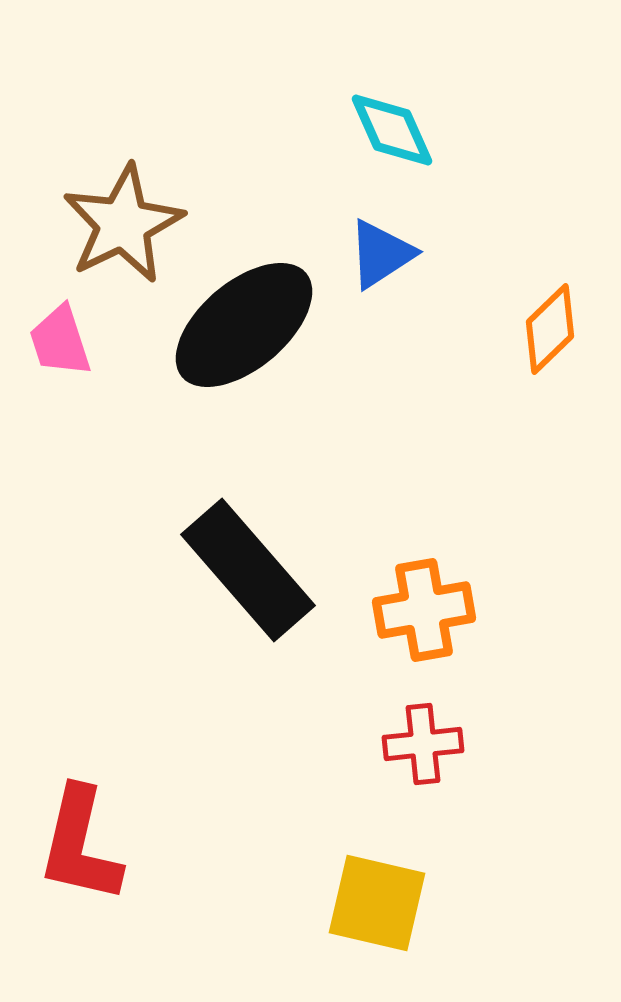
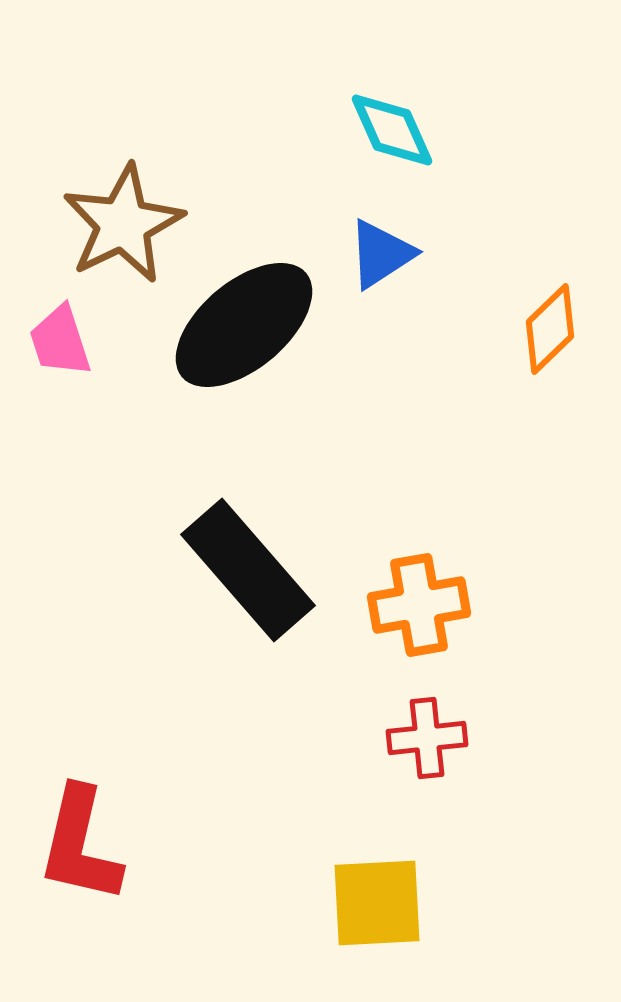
orange cross: moved 5 px left, 5 px up
red cross: moved 4 px right, 6 px up
yellow square: rotated 16 degrees counterclockwise
